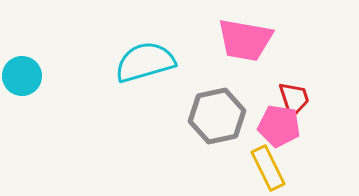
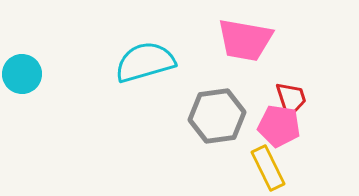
cyan circle: moved 2 px up
red trapezoid: moved 3 px left
gray hexagon: rotated 4 degrees clockwise
